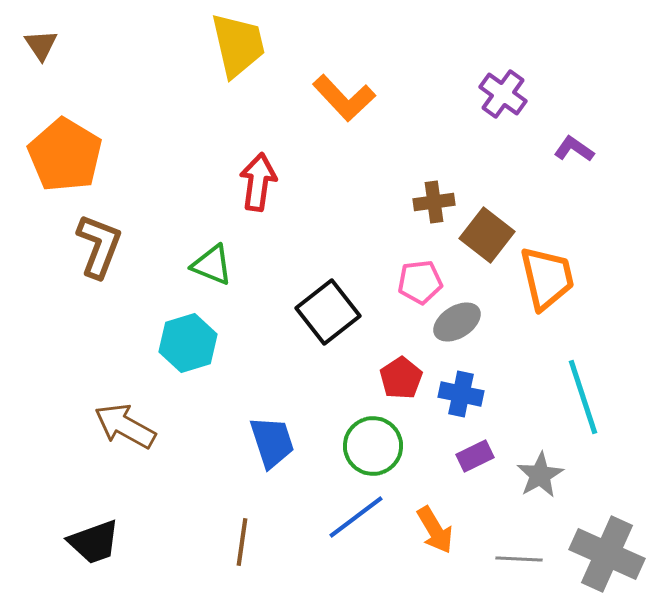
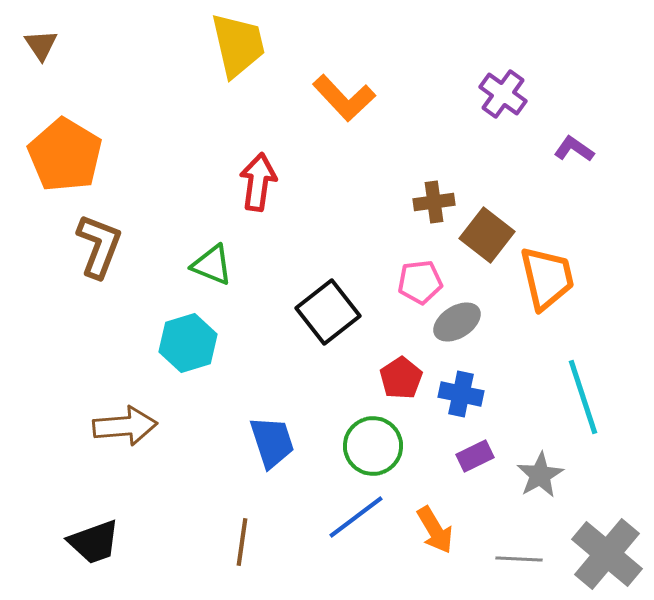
brown arrow: rotated 146 degrees clockwise
gray cross: rotated 16 degrees clockwise
